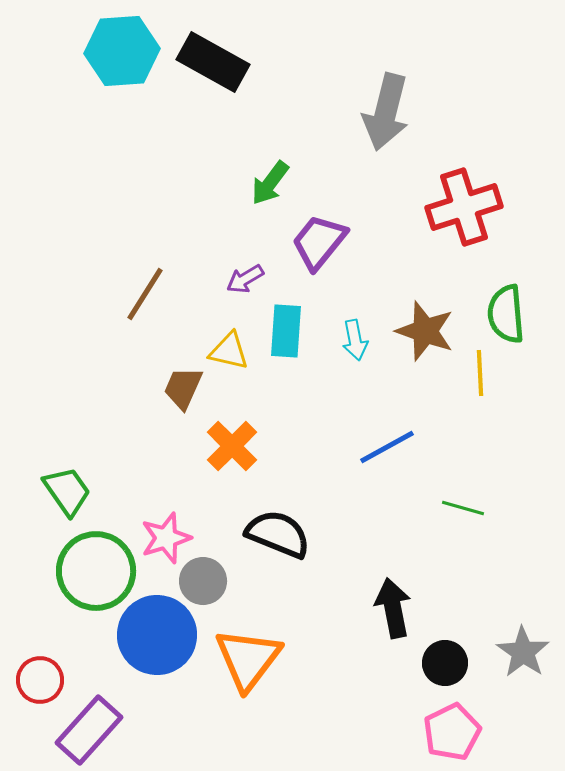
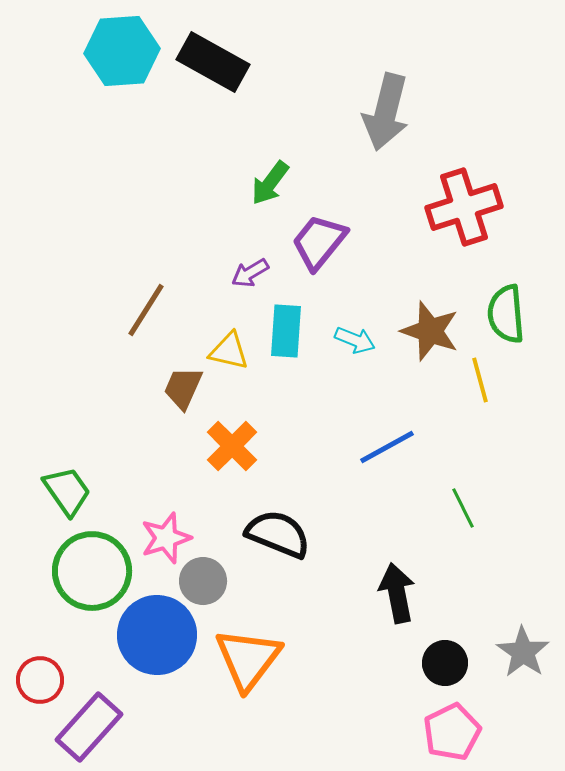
purple arrow: moved 5 px right, 6 px up
brown line: moved 1 px right, 16 px down
brown star: moved 5 px right
cyan arrow: rotated 57 degrees counterclockwise
yellow line: moved 7 px down; rotated 12 degrees counterclockwise
green line: rotated 48 degrees clockwise
green circle: moved 4 px left
black arrow: moved 4 px right, 15 px up
purple rectangle: moved 3 px up
